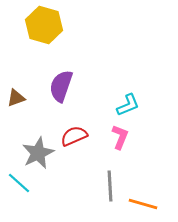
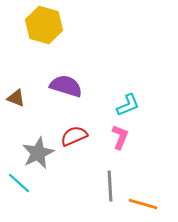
purple semicircle: moved 5 px right; rotated 88 degrees clockwise
brown triangle: rotated 42 degrees clockwise
